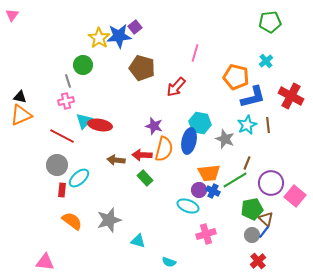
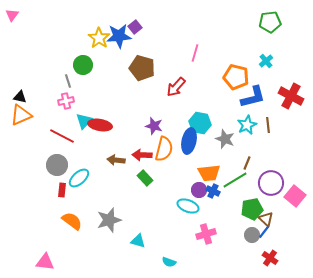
red cross at (258, 261): moved 12 px right, 3 px up; rotated 14 degrees counterclockwise
